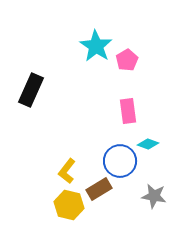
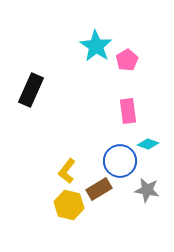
gray star: moved 7 px left, 6 px up
